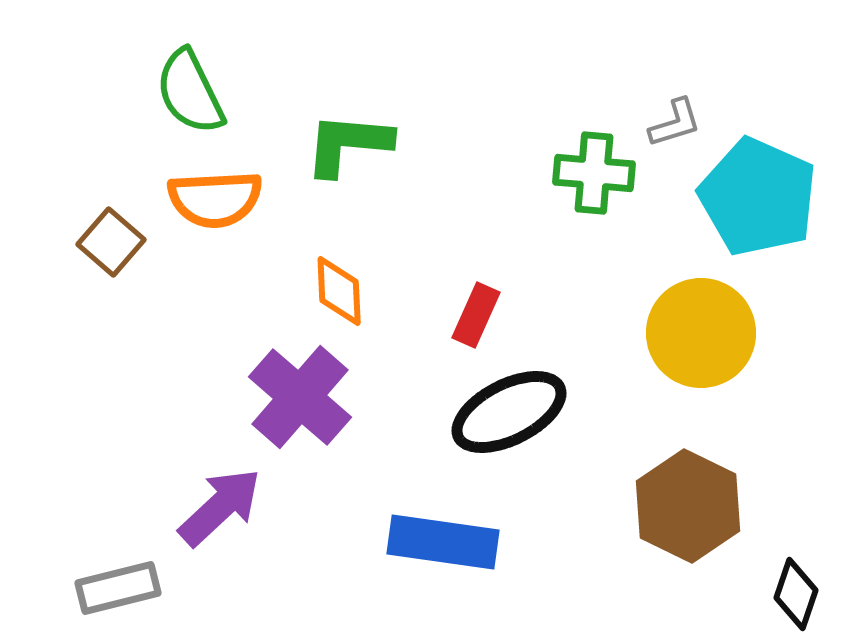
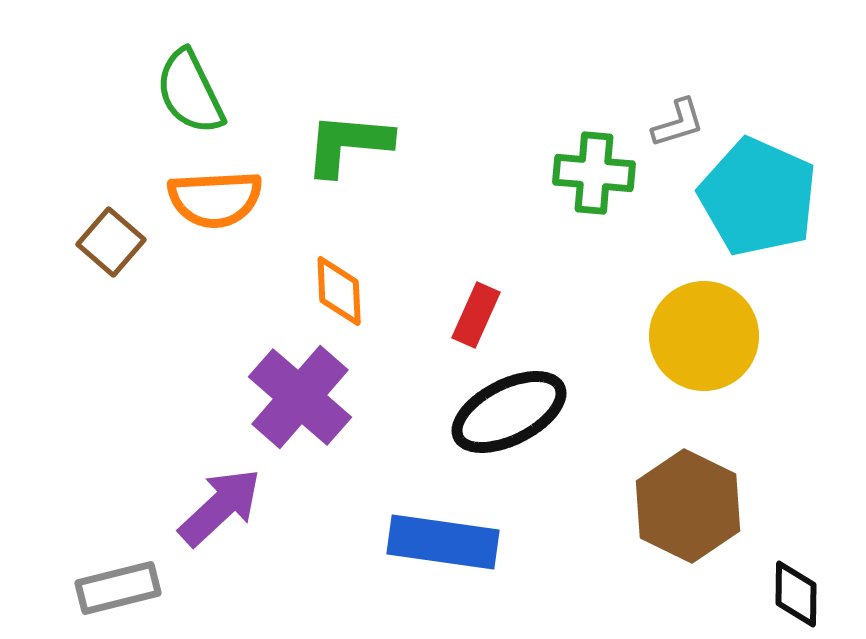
gray L-shape: moved 3 px right
yellow circle: moved 3 px right, 3 px down
black diamond: rotated 18 degrees counterclockwise
